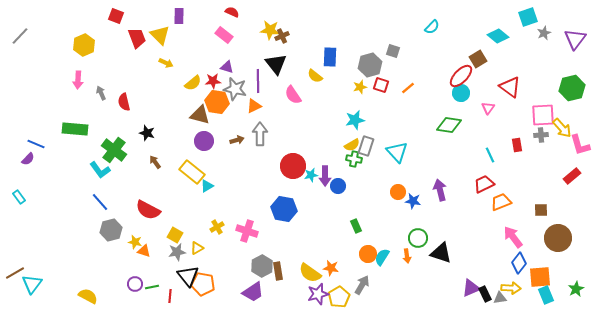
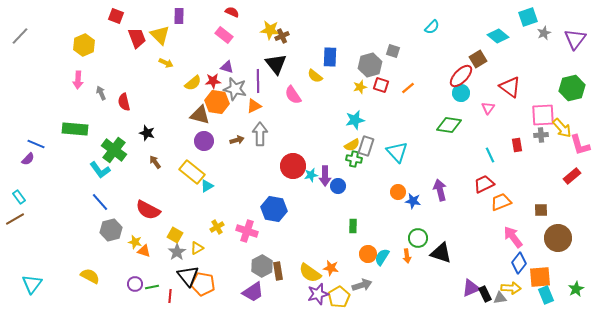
blue hexagon at (284, 209): moved 10 px left
green rectangle at (356, 226): moved 3 px left; rotated 24 degrees clockwise
gray star at (177, 252): rotated 24 degrees counterclockwise
brown line at (15, 273): moved 54 px up
gray arrow at (362, 285): rotated 42 degrees clockwise
yellow semicircle at (88, 296): moved 2 px right, 20 px up
